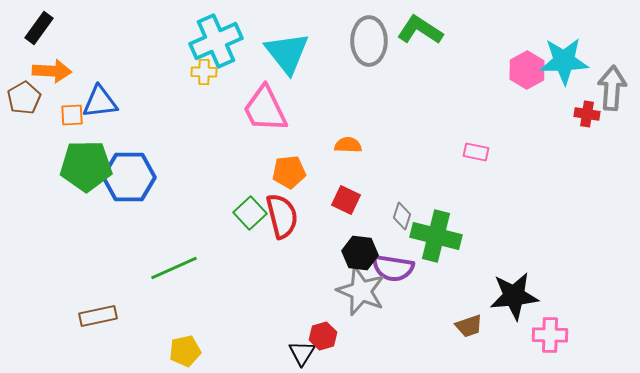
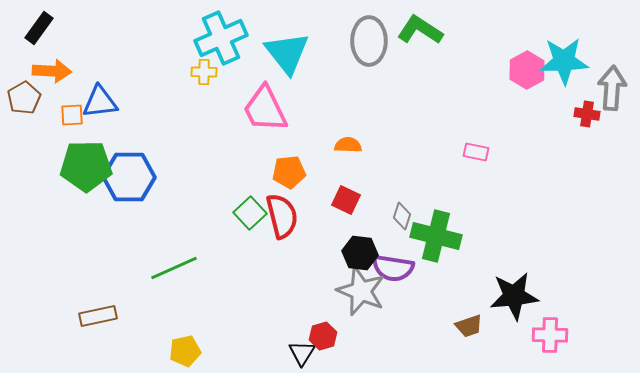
cyan cross: moved 5 px right, 3 px up
